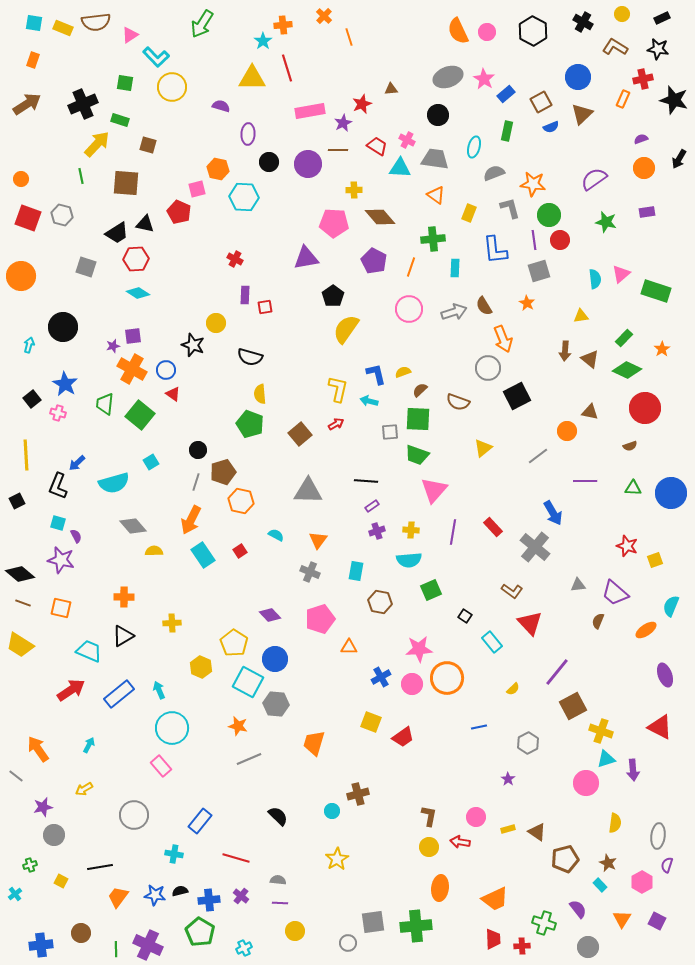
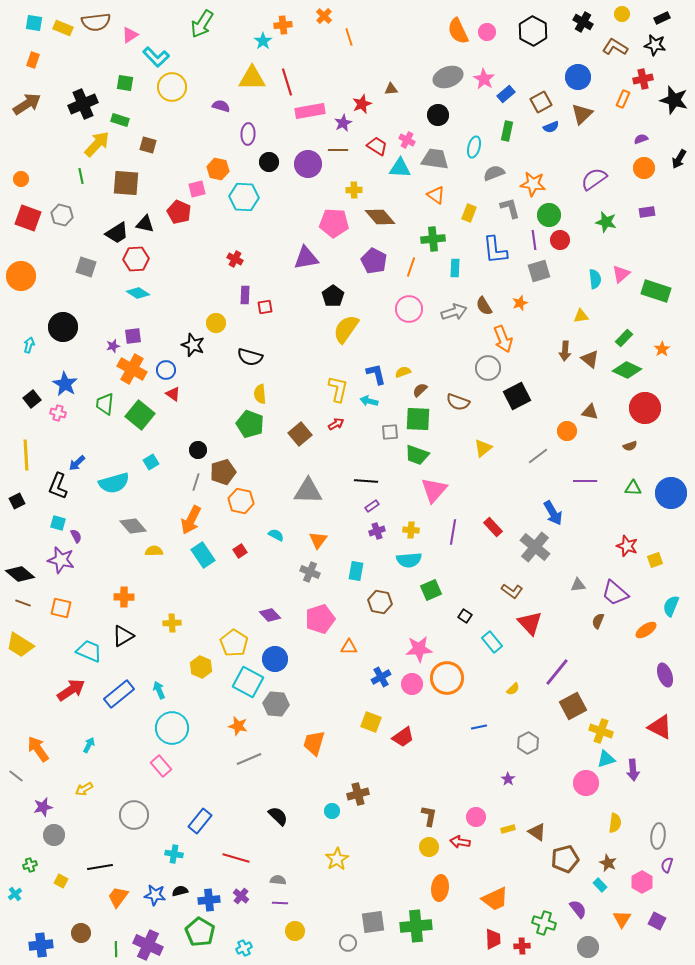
black star at (658, 49): moved 3 px left, 4 px up
red line at (287, 68): moved 14 px down
orange star at (527, 303): moved 7 px left; rotated 21 degrees clockwise
